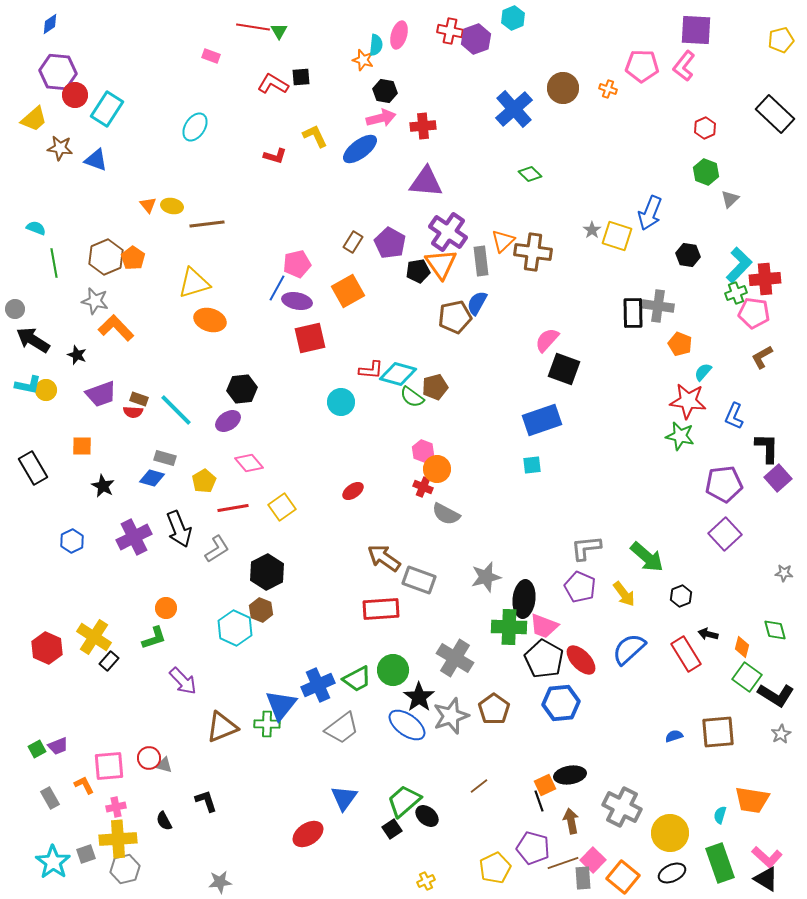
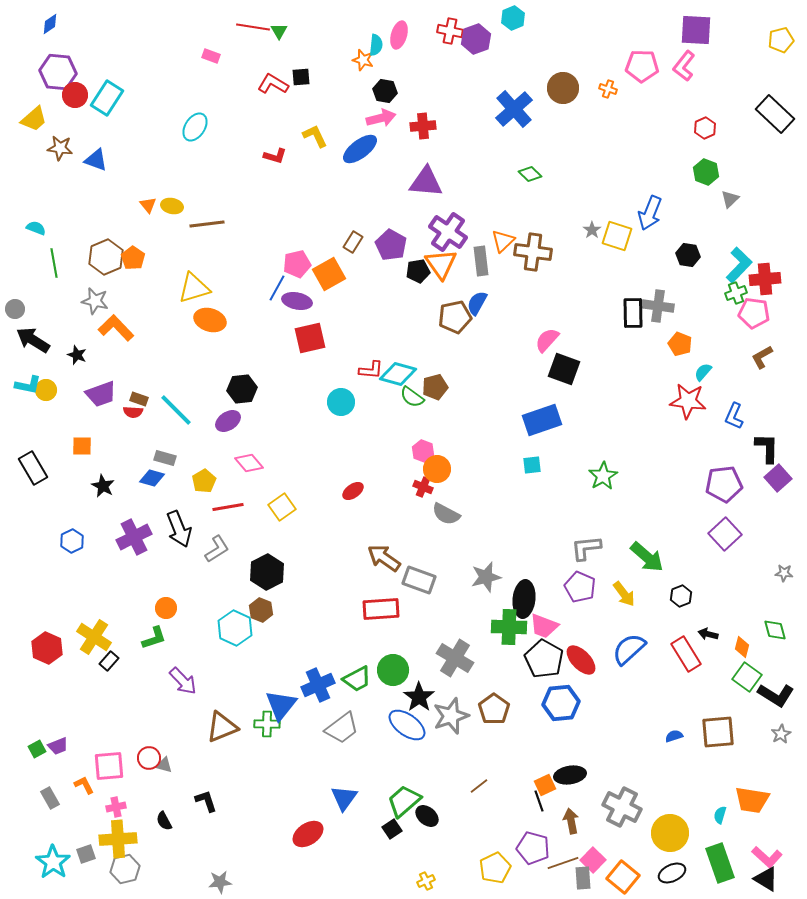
cyan rectangle at (107, 109): moved 11 px up
purple pentagon at (390, 243): moved 1 px right, 2 px down
yellow triangle at (194, 283): moved 5 px down
orange square at (348, 291): moved 19 px left, 17 px up
green star at (680, 436): moved 77 px left, 40 px down; rotated 28 degrees clockwise
red line at (233, 508): moved 5 px left, 1 px up
